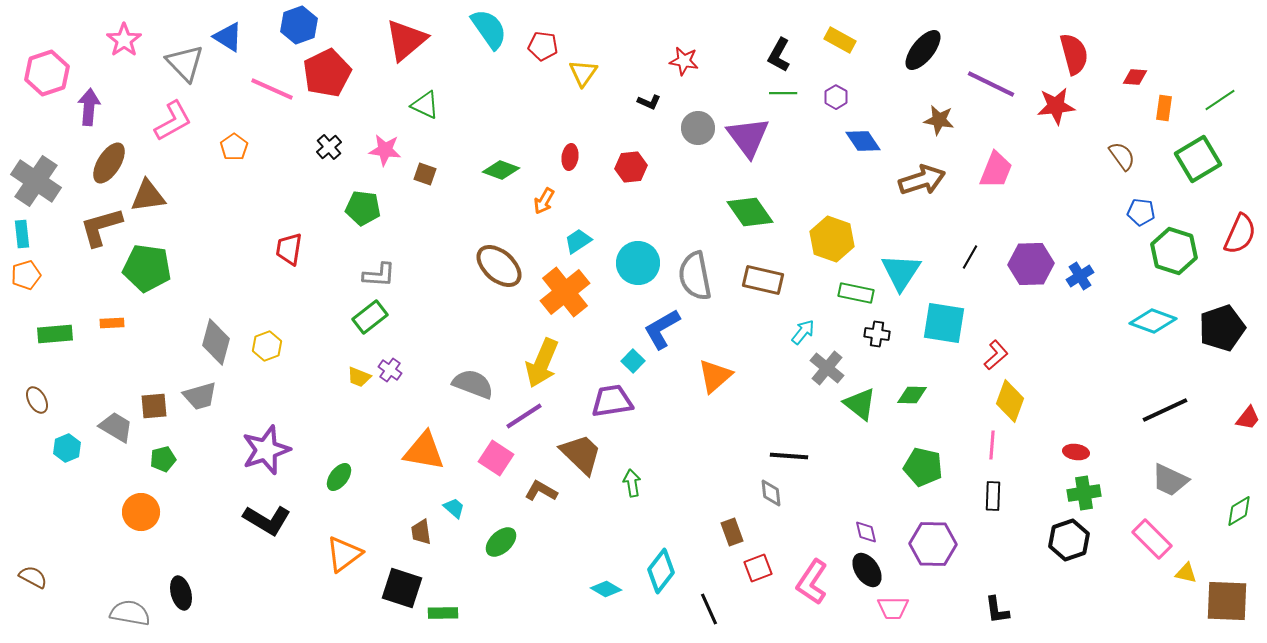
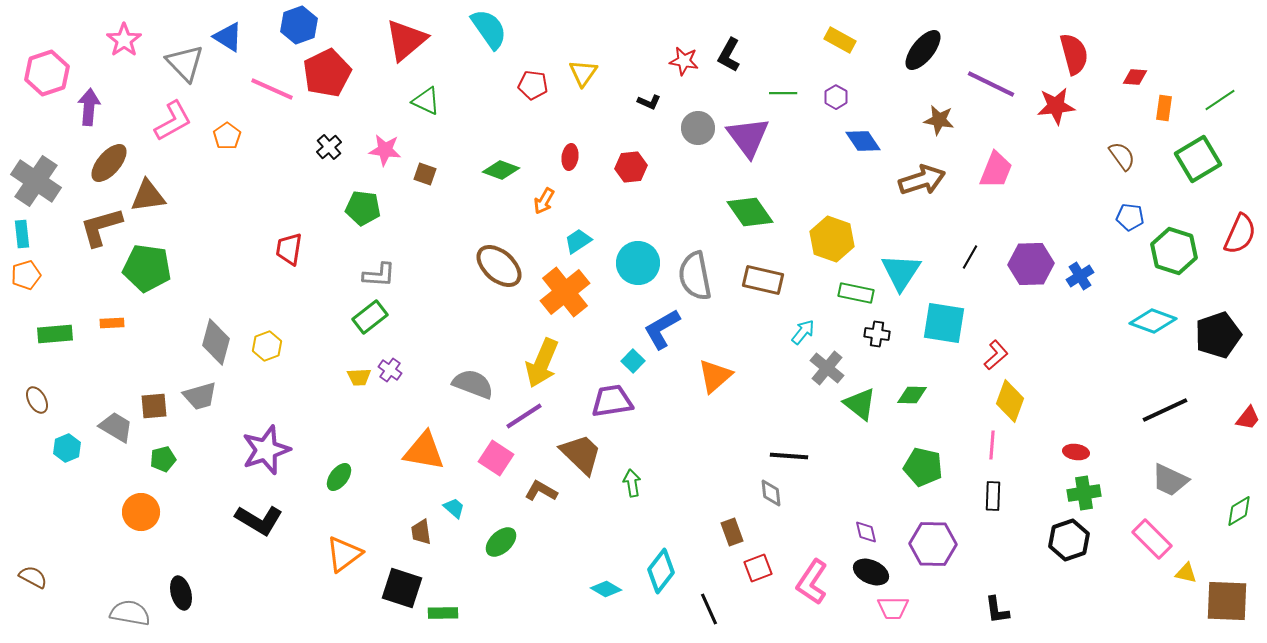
red pentagon at (543, 46): moved 10 px left, 39 px down
black L-shape at (779, 55): moved 50 px left
green triangle at (425, 105): moved 1 px right, 4 px up
orange pentagon at (234, 147): moved 7 px left, 11 px up
brown ellipse at (109, 163): rotated 9 degrees clockwise
blue pentagon at (1141, 212): moved 11 px left, 5 px down
black pentagon at (1222, 328): moved 4 px left, 7 px down
yellow trapezoid at (359, 377): rotated 25 degrees counterclockwise
black L-shape at (267, 520): moved 8 px left
black ellipse at (867, 570): moved 4 px right, 2 px down; rotated 32 degrees counterclockwise
